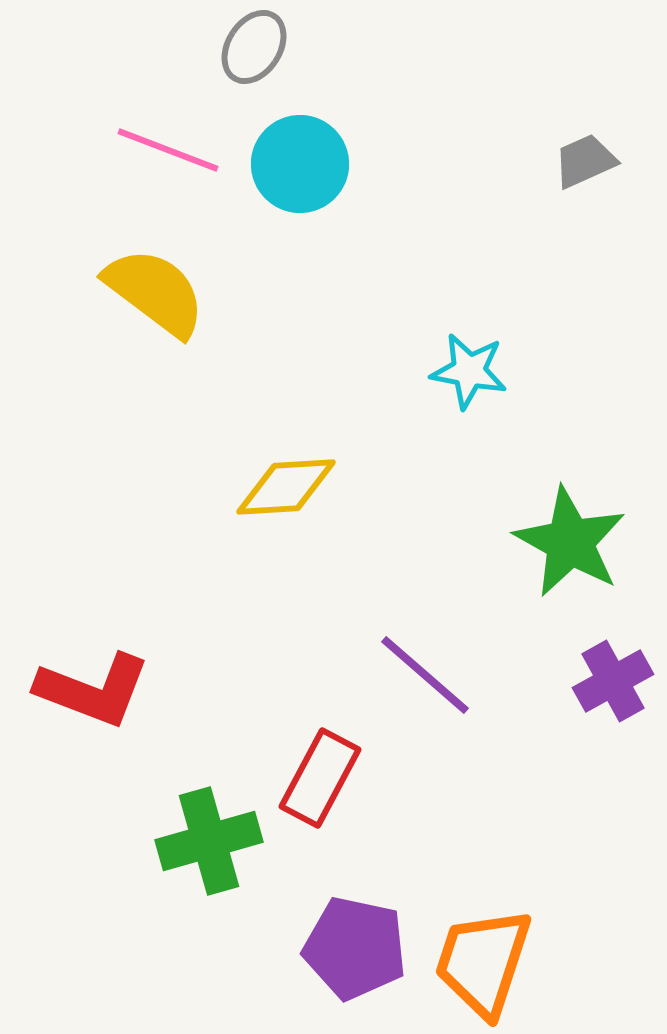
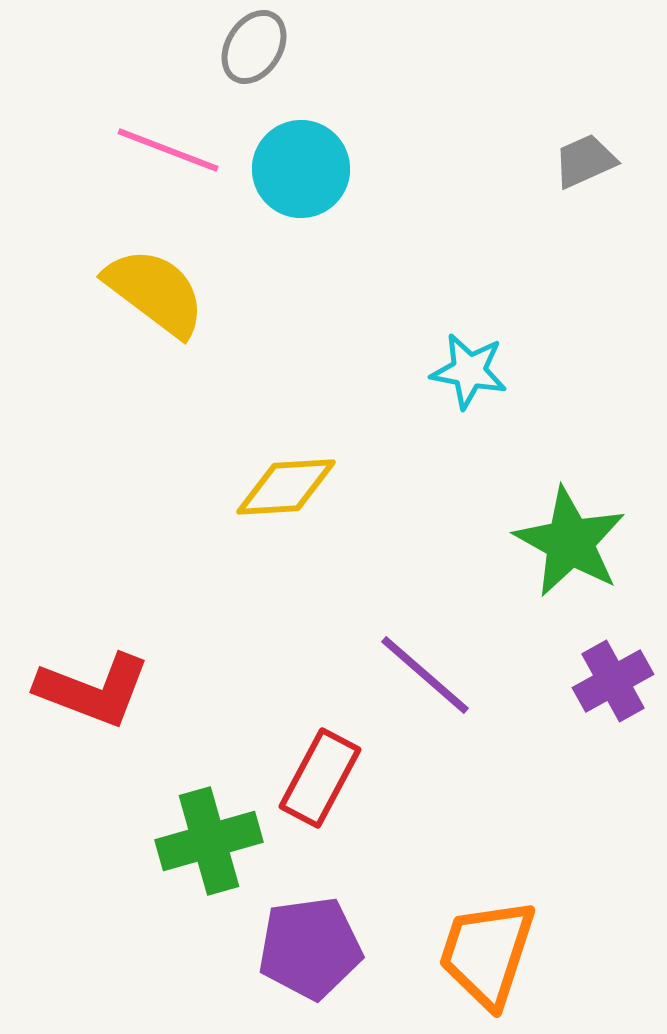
cyan circle: moved 1 px right, 5 px down
purple pentagon: moved 45 px left; rotated 20 degrees counterclockwise
orange trapezoid: moved 4 px right, 9 px up
